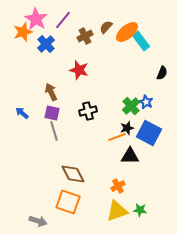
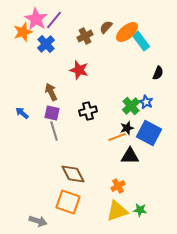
purple line: moved 9 px left
black semicircle: moved 4 px left
